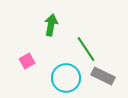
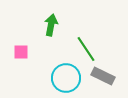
pink square: moved 6 px left, 9 px up; rotated 28 degrees clockwise
